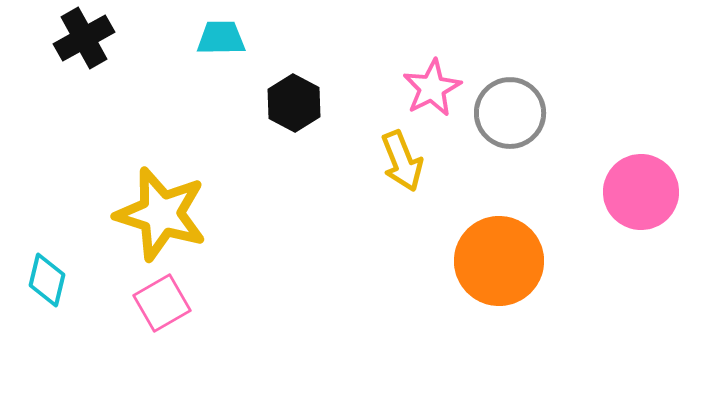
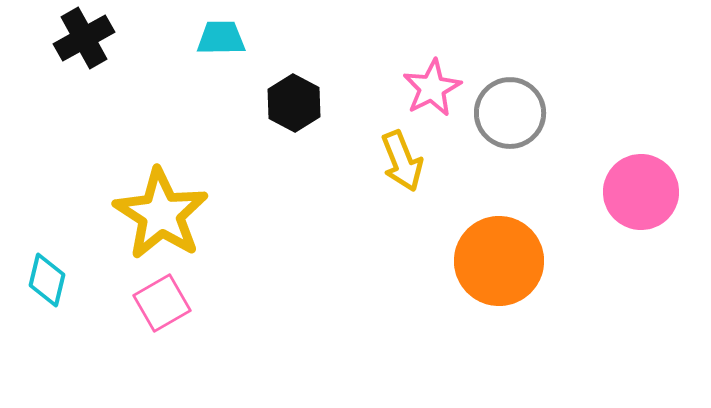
yellow star: rotated 16 degrees clockwise
